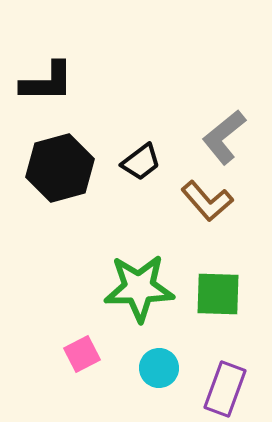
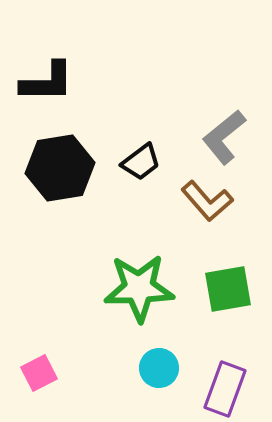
black hexagon: rotated 6 degrees clockwise
green square: moved 10 px right, 5 px up; rotated 12 degrees counterclockwise
pink square: moved 43 px left, 19 px down
